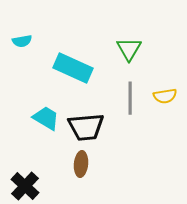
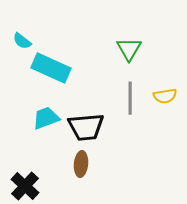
cyan semicircle: rotated 48 degrees clockwise
cyan rectangle: moved 22 px left
cyan trapezoid: rotated 52 degrees counterclockwise
